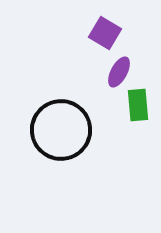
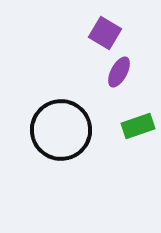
green rectangle: moved 21 px down; rotated 76 degrees clockwise
